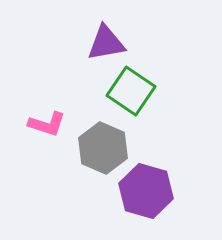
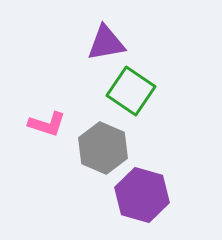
purple hexagon: moved 4 px left, 4 px down
